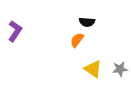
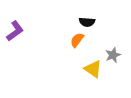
purple L-shape: rotated 20 degrees clockwise
gray star: moved 7 px left, 14 px up; rotated 14 degrees counterclockwise
